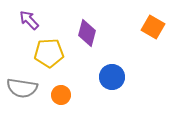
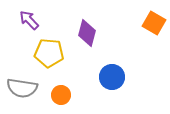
orange square: moved 1 px right, 4 px up
yellow pentagon: rotated 8 degrees clockwise
